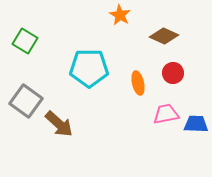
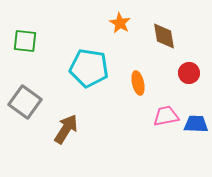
orange star: moved 8 px down
brown diamond: rotated 56 degrees clockwise
green square: rotated 25 degrees counterclockwise
cyan pentagon: rotated 9 degrees clockwise
red circle: moved 16 px right
gray square: moved 1 px left, 1 px down
pink trapezoid: moved 2 px down
brown arrow: moved 7 px right, 5 px down; rotated 100 degrees counterclockwise
